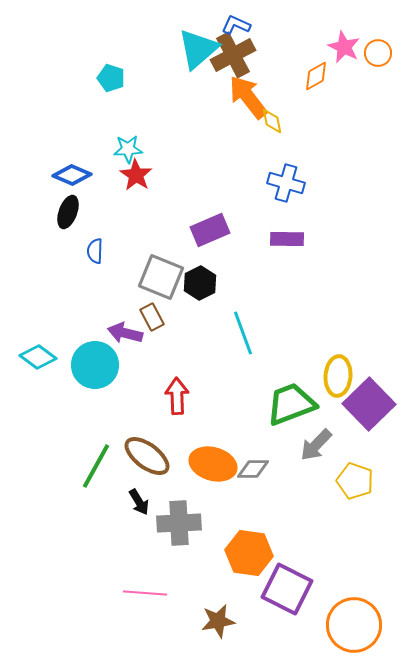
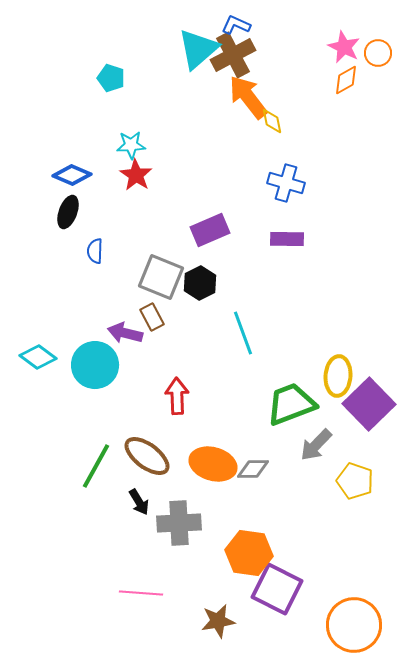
orange diamond at (316, 76): moved 30 px right, 4 px down
cyan star at (128, 149): moved 3 px right, 4 px up
purple square at (287, 589): moved 10 px left
pink line at (145, 593): moved 4 px left
